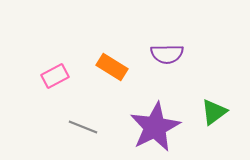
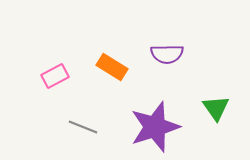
green triangle: moved 2 px right, 4 px up; rotated 28 degrees counterclockwise
purple star: rotated 9 degrees clockwise
